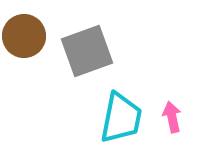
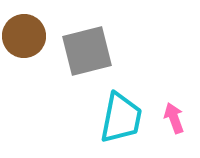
gray square: rotated 6 degrees clockwise
pink arrow: moved 2 px right, 1 px down; rotated 8 degrees counterclockwise
